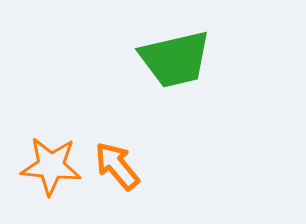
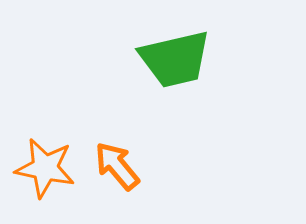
orange star: moved 6 px left, 2 px down; rotated 6 degrees clockwise
